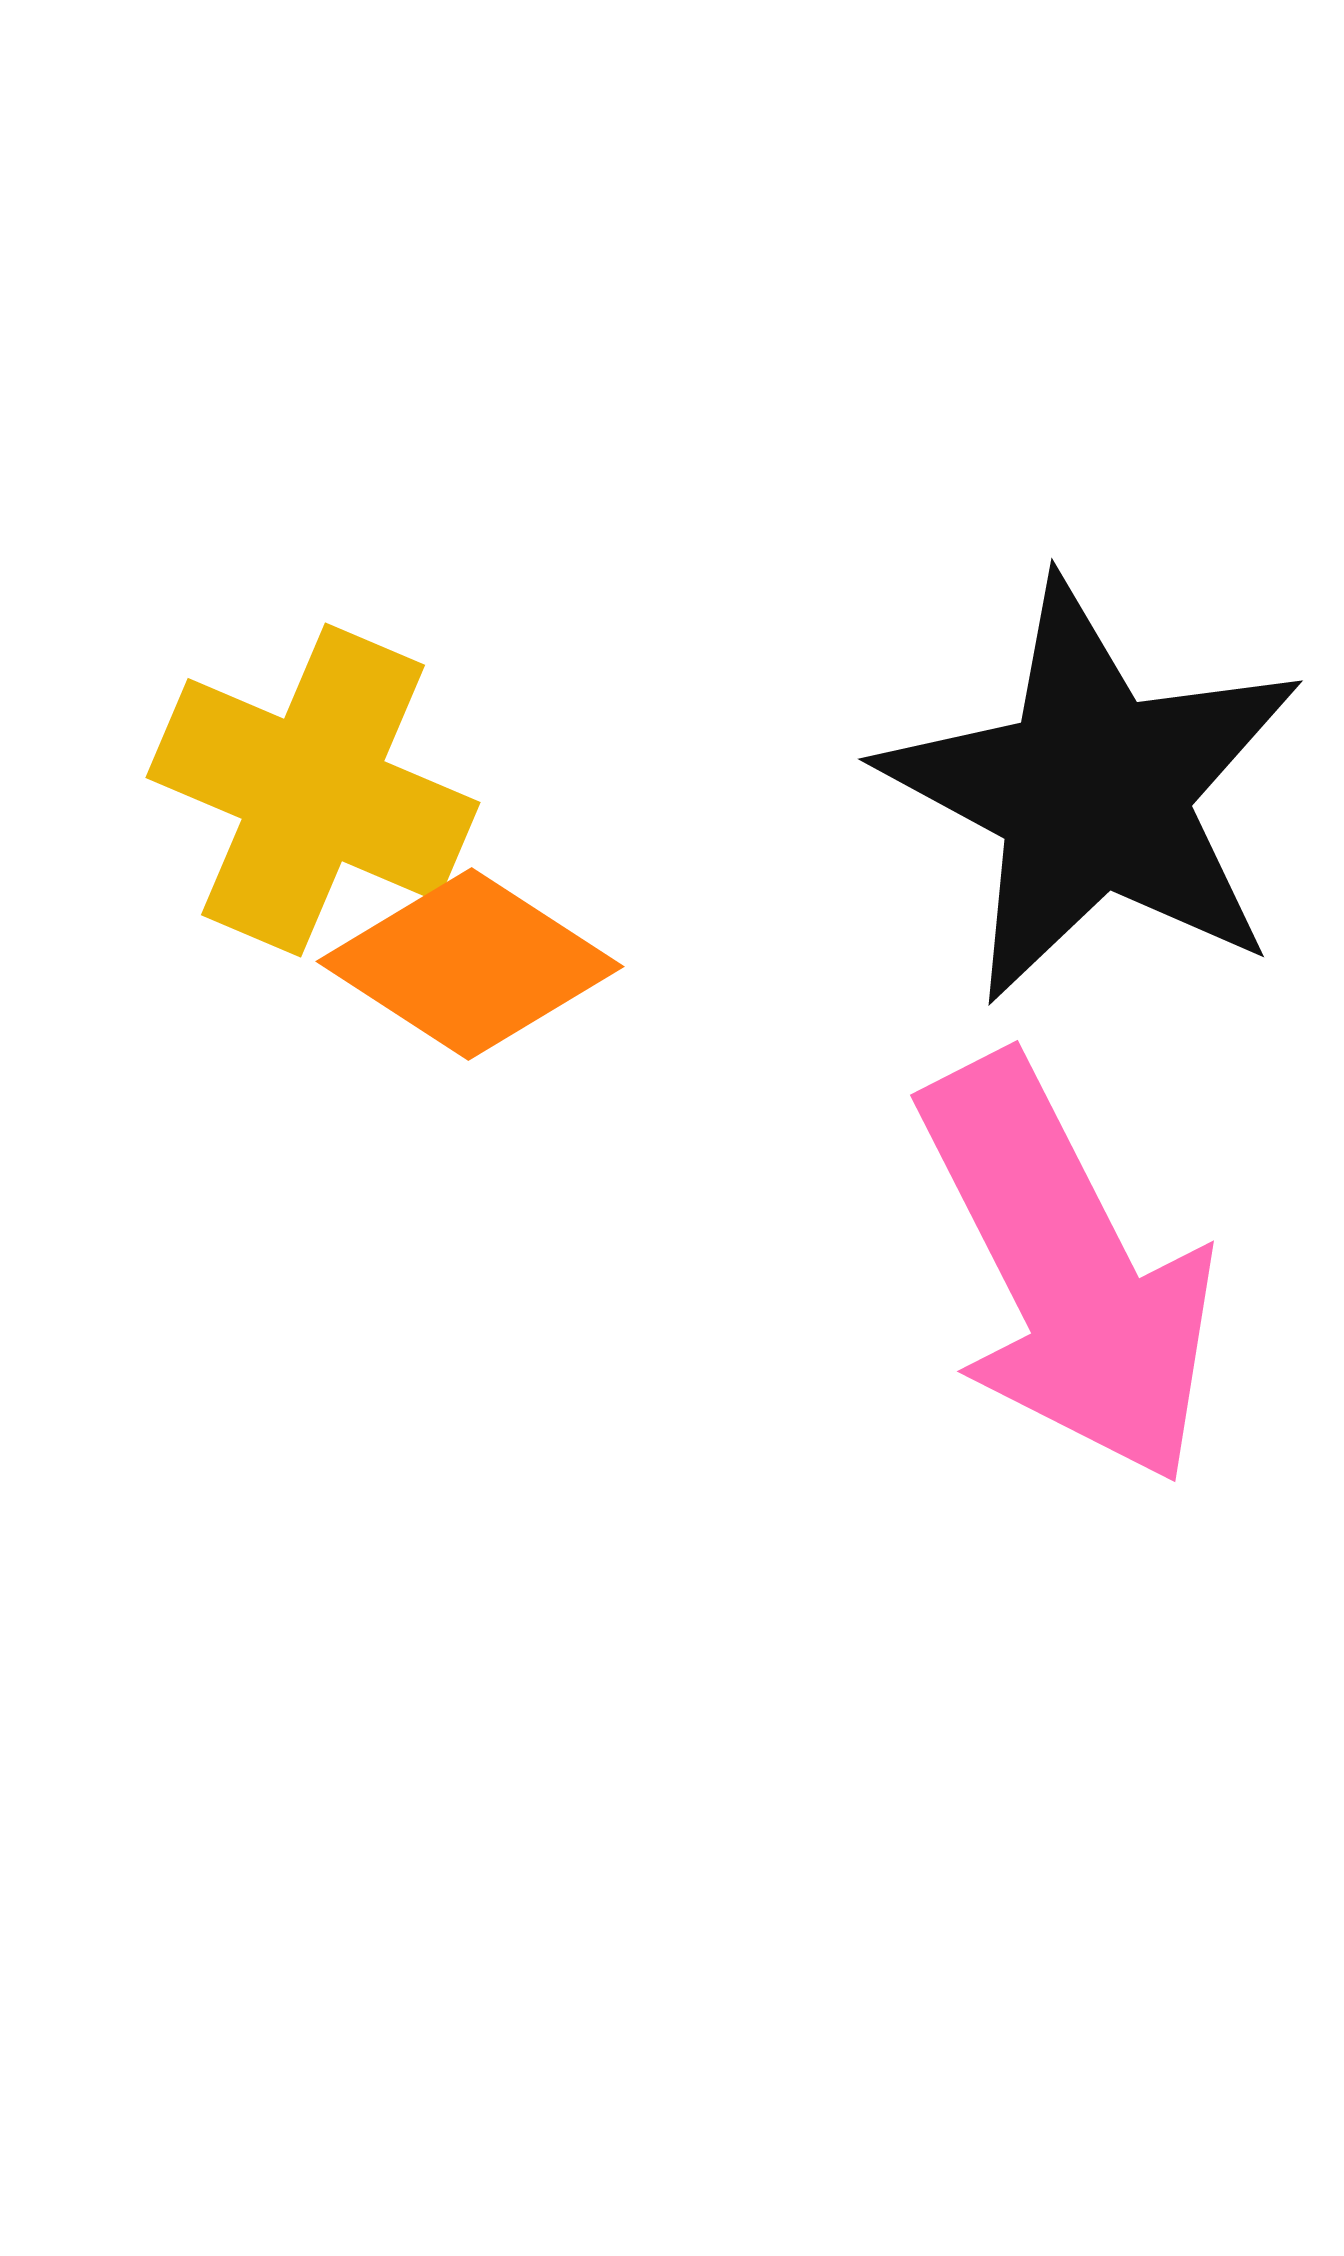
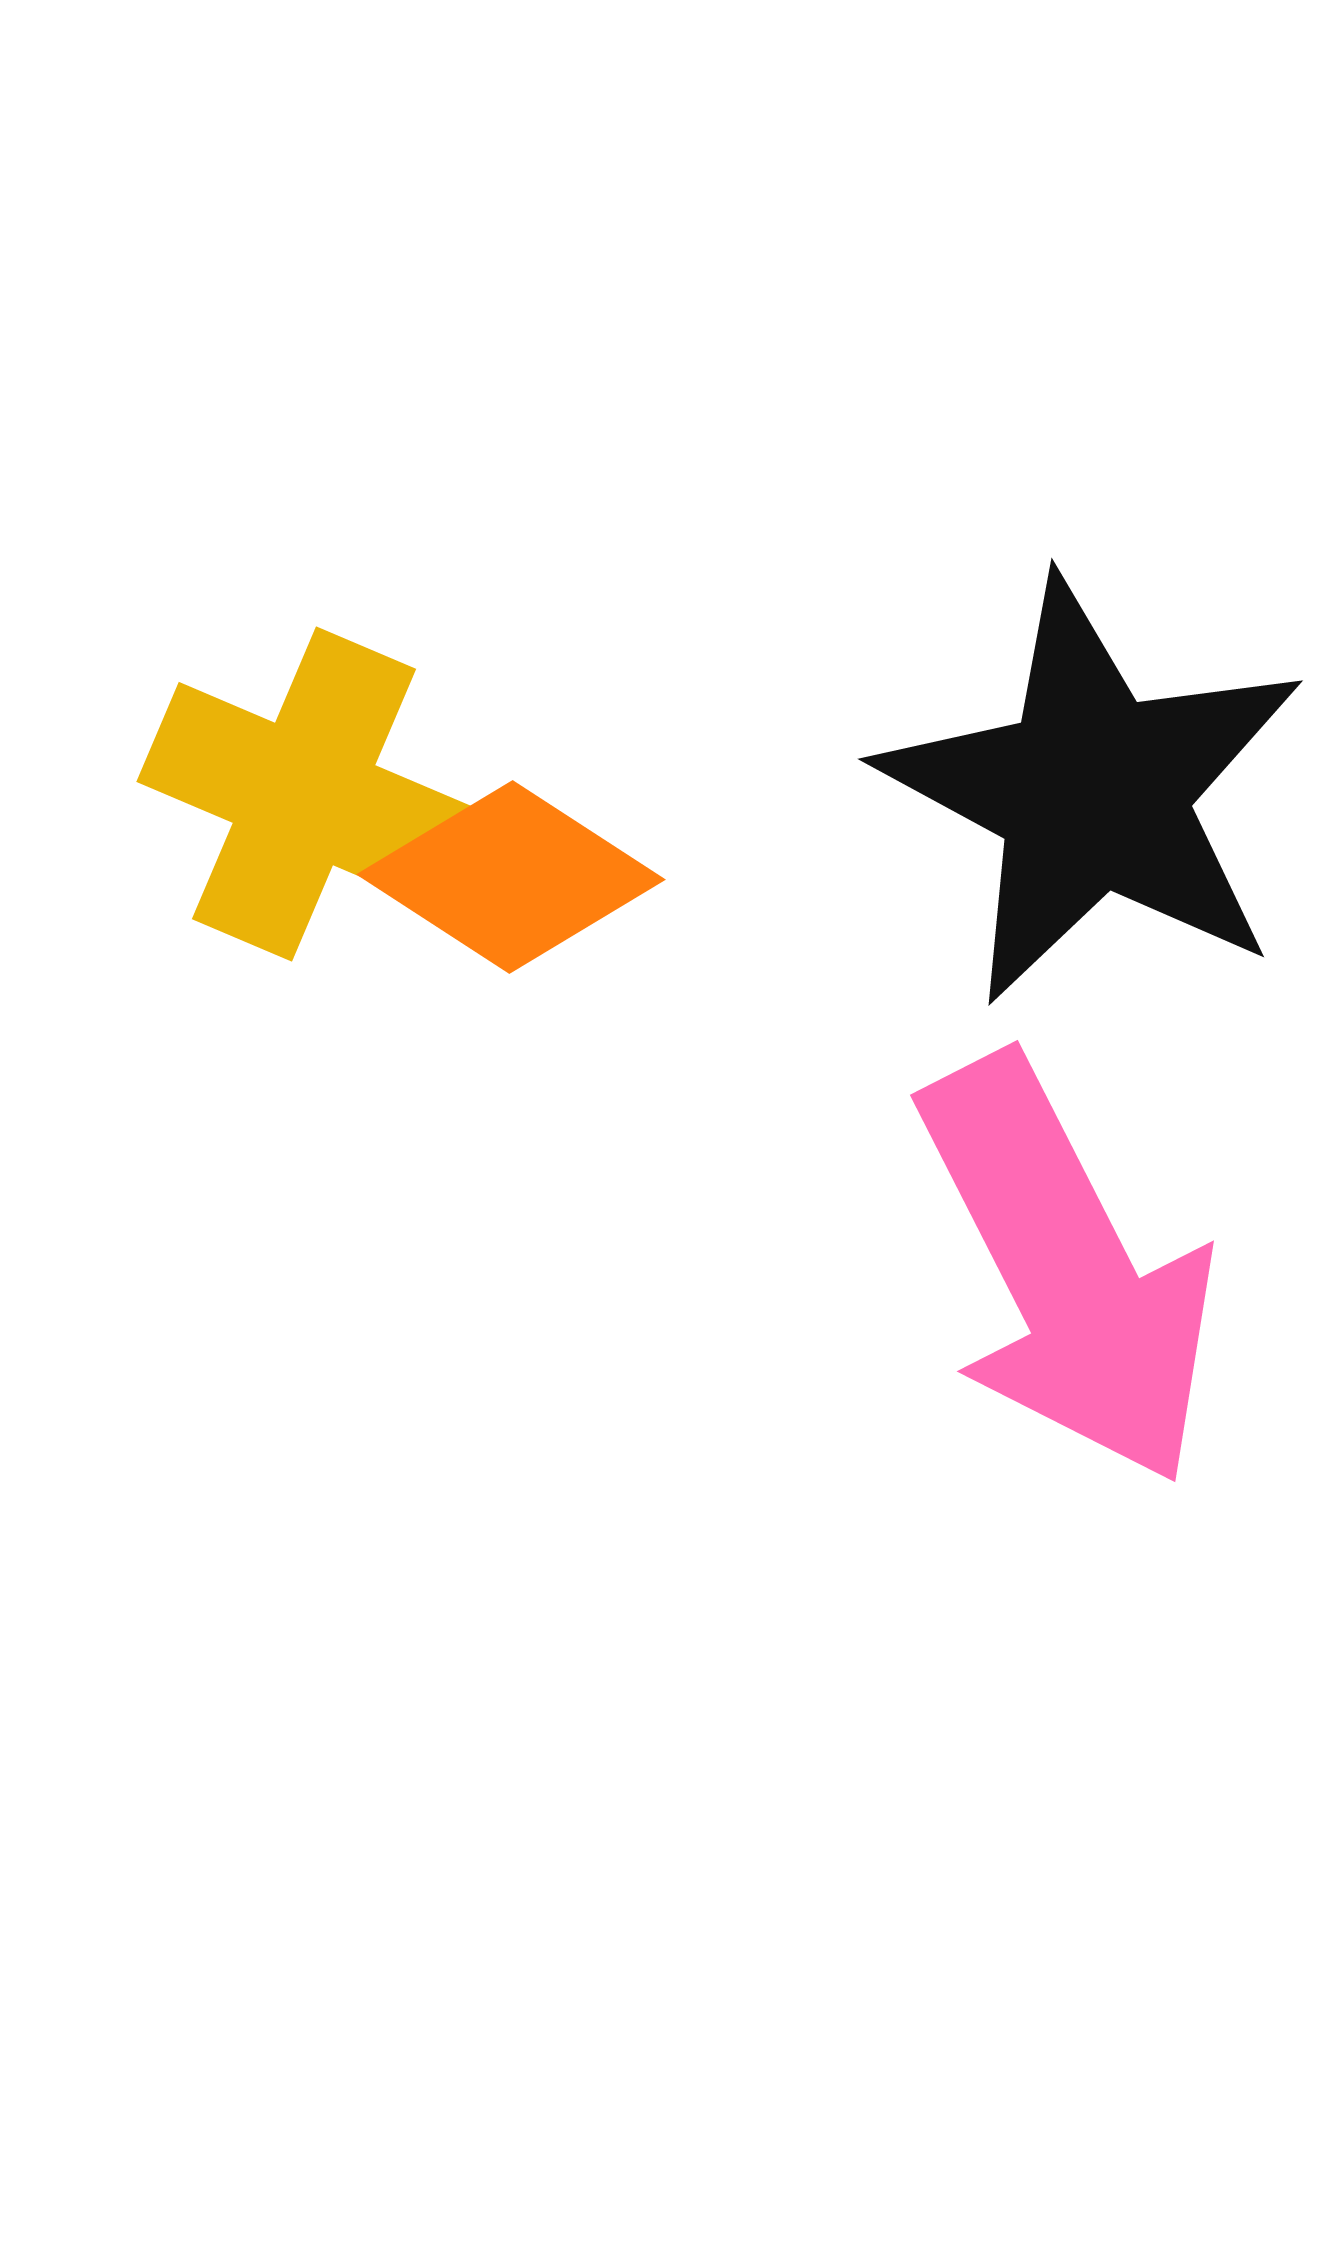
yellow cross: moved 9 px left, 4 px down
orange diamond: moved 41 px right, 87 px up
